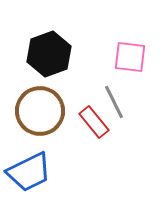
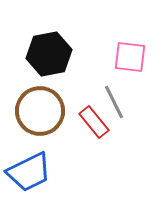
black hexagon: rotated 9 degrees clockwise
